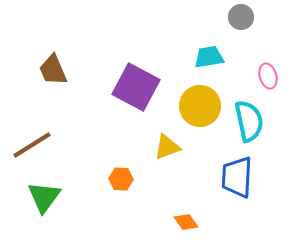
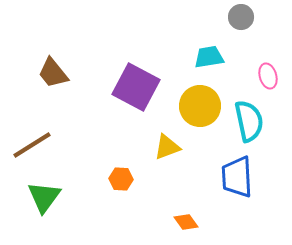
brown trapezoid: moved 3 px down; rotated 16 degrees counterclockwise
blue trapezoid: rotated 6 degrees counterclockwise
